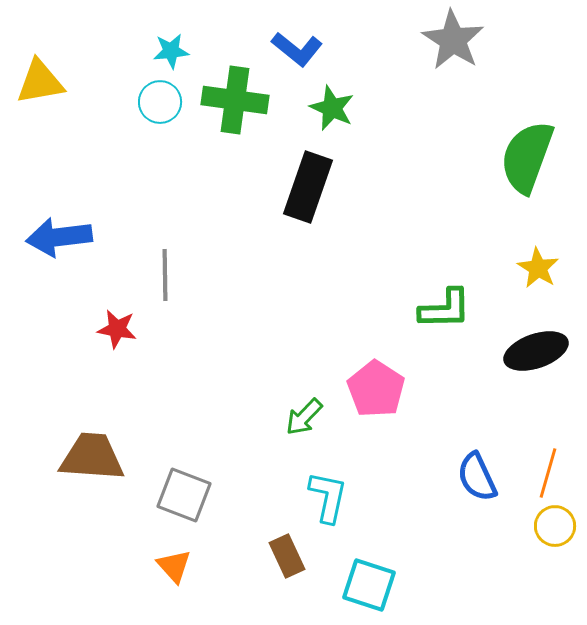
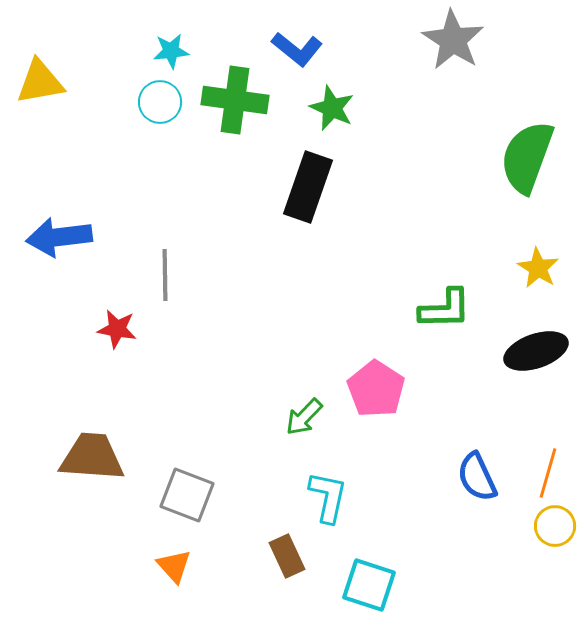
gray square: moved 3 px right
